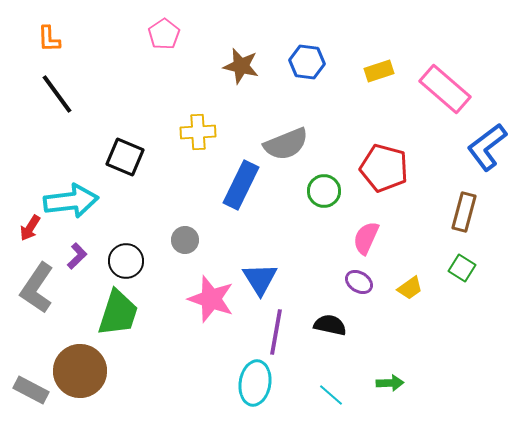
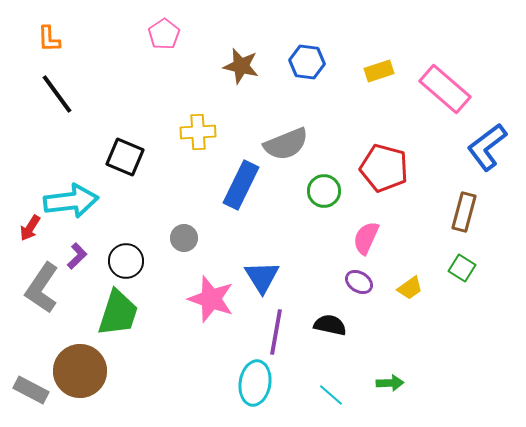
gray circle: moved 1 px left, 2 px up
blue triangle: moved 2 px right, 2 px up
gray L-shape: moved 5 px right
